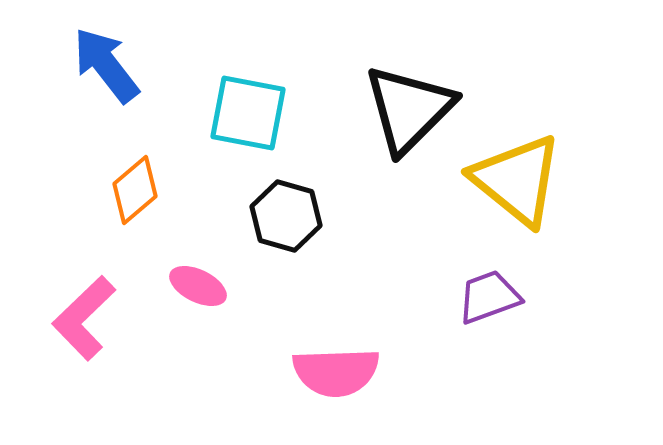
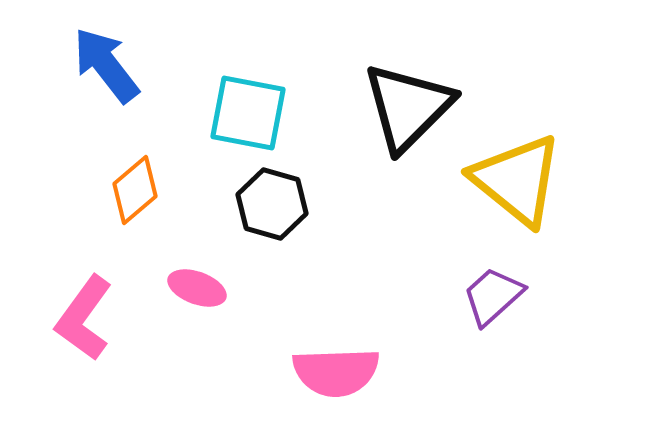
black triangle: moved 1 px left, 2 px up
black hexagon: moved 14 px left, 12 px up
pink ellipse: moved 1 px left, 2 px down; rotated 6 degrees counterclockwise
purple trapezoid: moved 4 px right, 1 px up; rotated 22 degrees counterclockwise
pink L-shape: rotated 10 degrees counterclockwise
